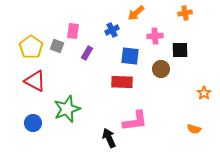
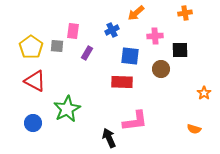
gray square: rotated 16 degrees counterclockwise
green star: rotated 8 degrees counterclockwise
